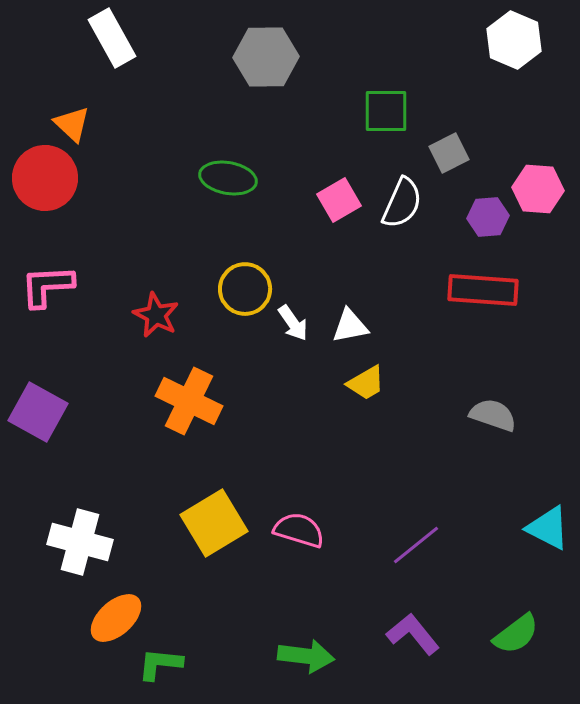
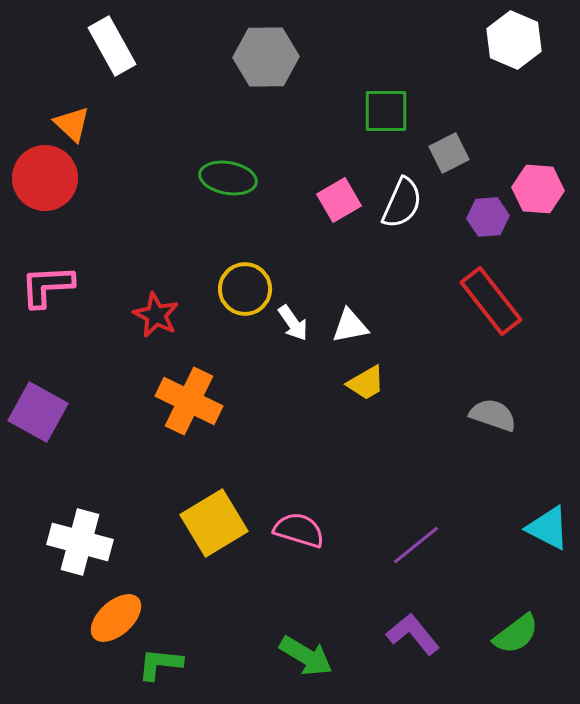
white rectangle: moved 8 px down
red rectangle: moved 8 px right, 11 px down; rotated 48 degrees clockwise
green arrow: rotated 24 degrees clockwise
